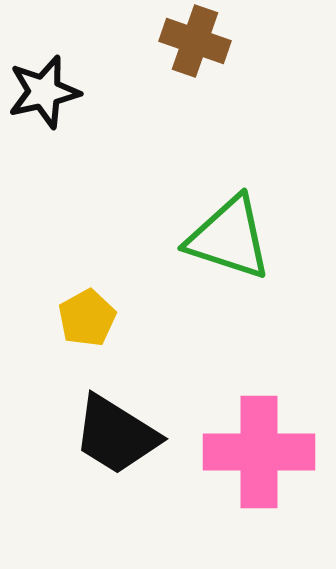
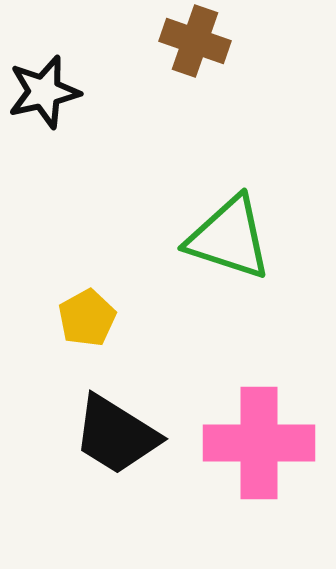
pink cross: moved 9 px up
